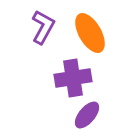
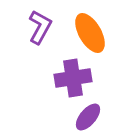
purple L-shape: moved 3 px left
purple ellipse: moved 1 px right, 2 px down
